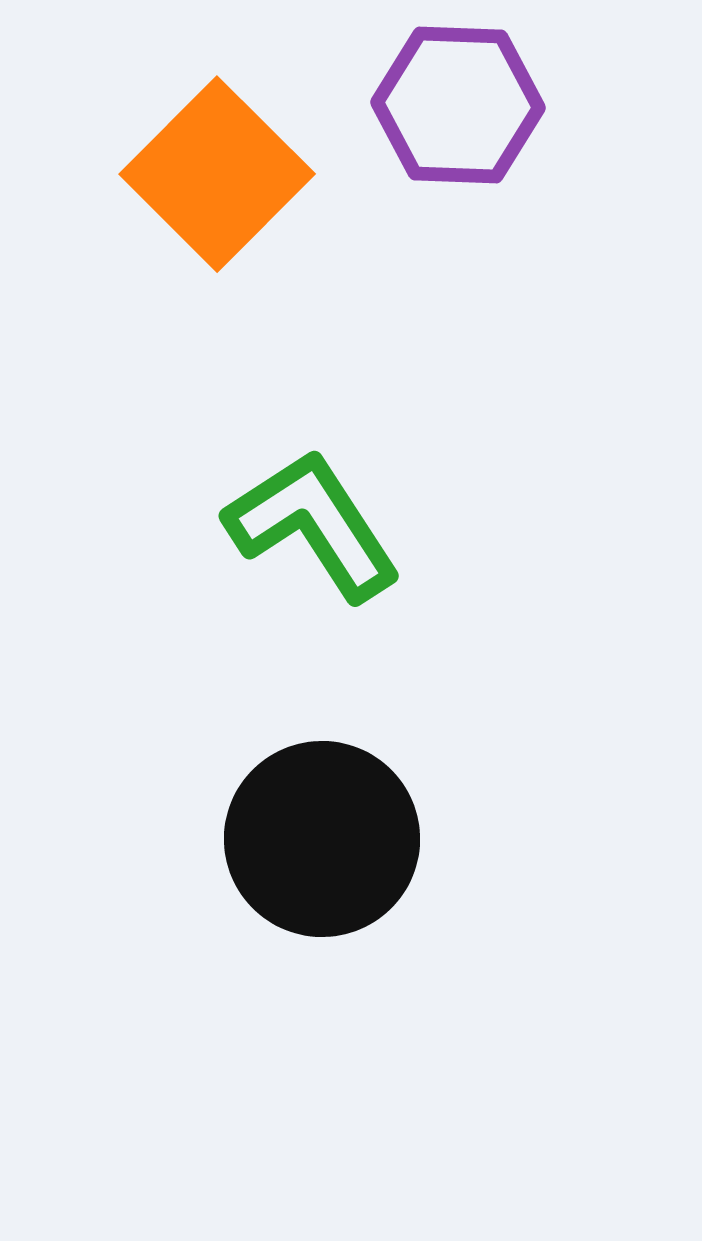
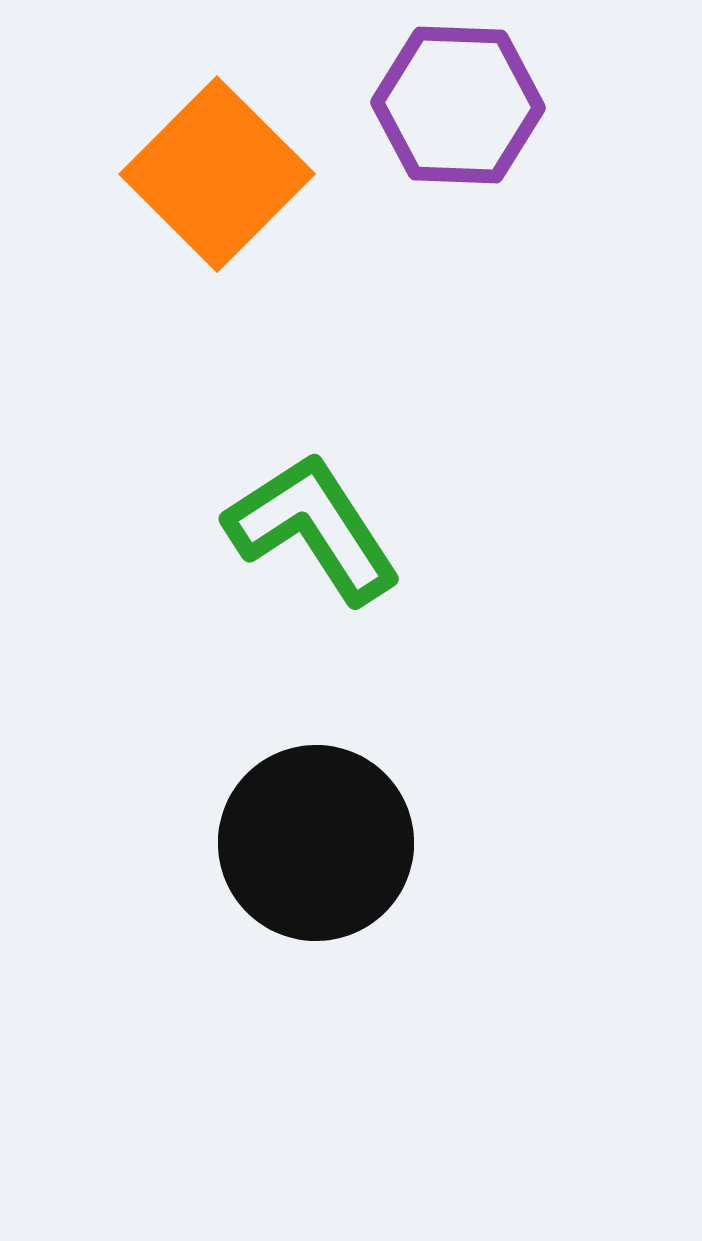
green L-shape: moved 3 px down
black circle: moved 6 px left, 4 px down
